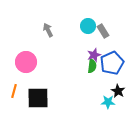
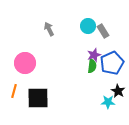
gray arrow: moved 1 px right, 1 px up
pink circle: moved 1 px left, 1 px down
